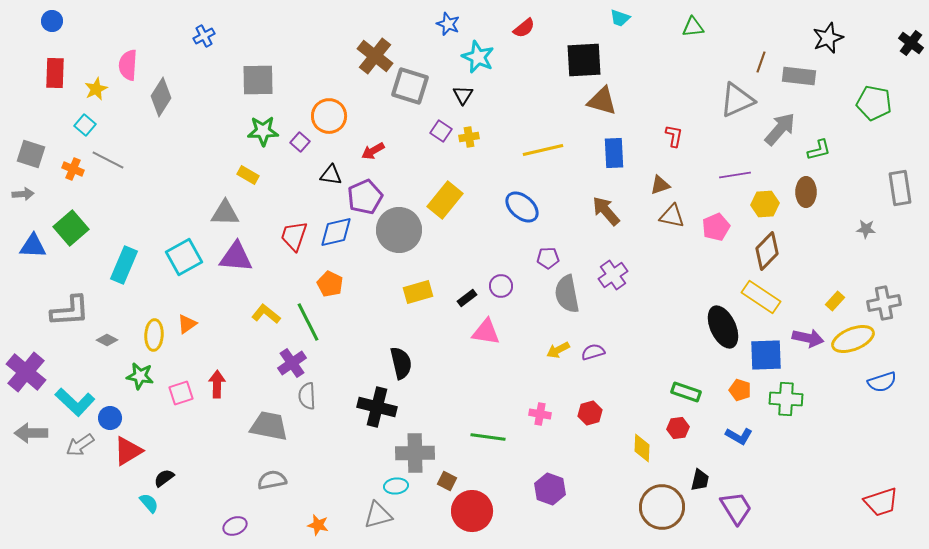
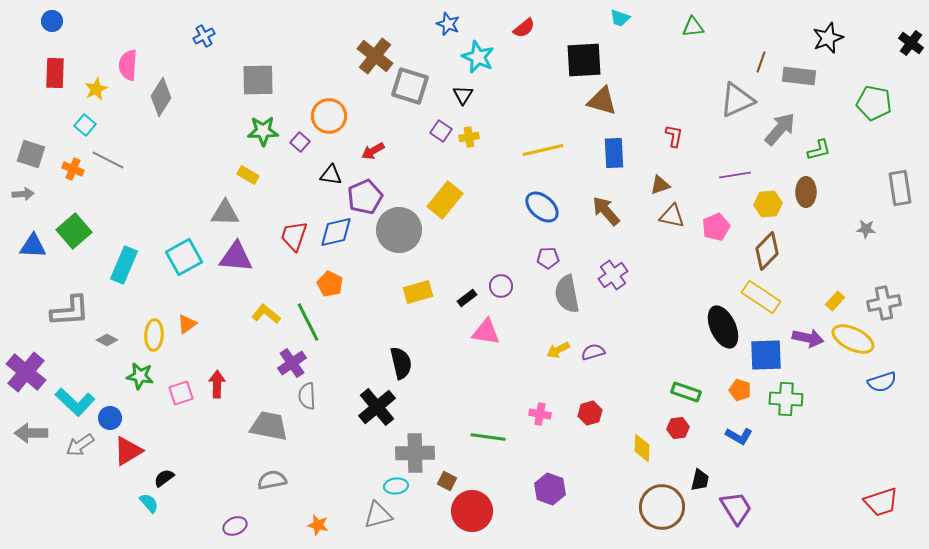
yellow hexagon at (765, 204): moved 3 px right
blue ellipse at (522, 207): moved 20 px right
green square at (71, 228): moved 3 px right, 3 px down
yellow ellipse at (853, 339): rotated 48 degrees clockwise
black cross at (377, 407): rotated 36 degrees clockwise
